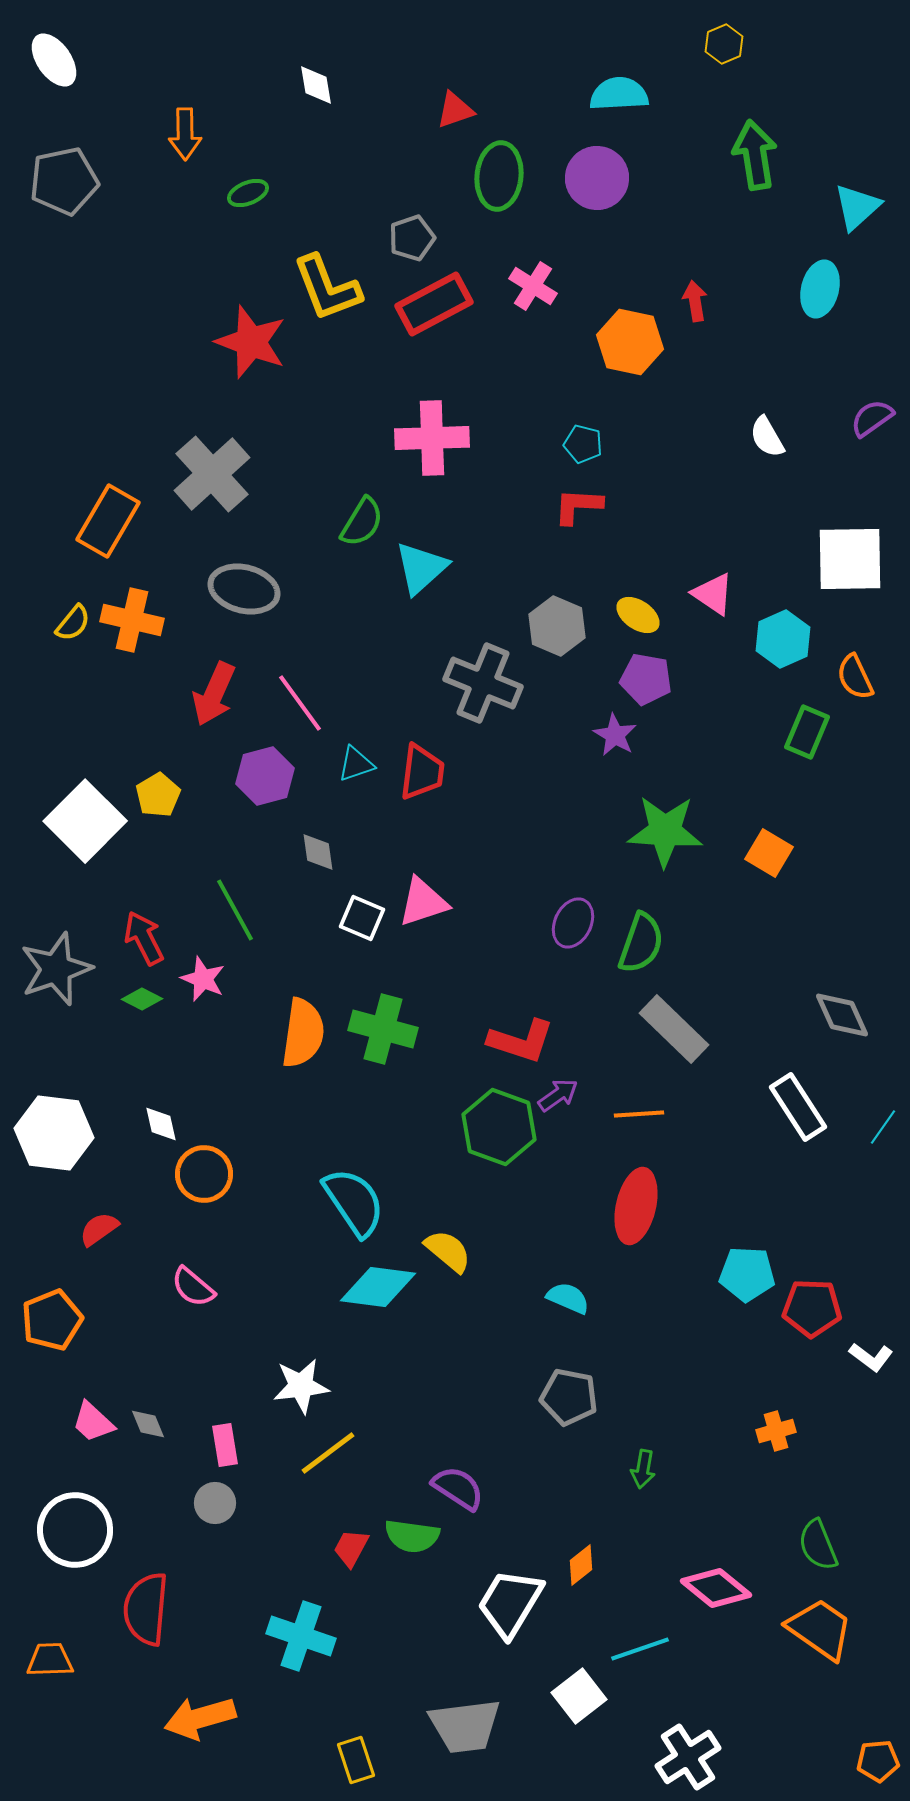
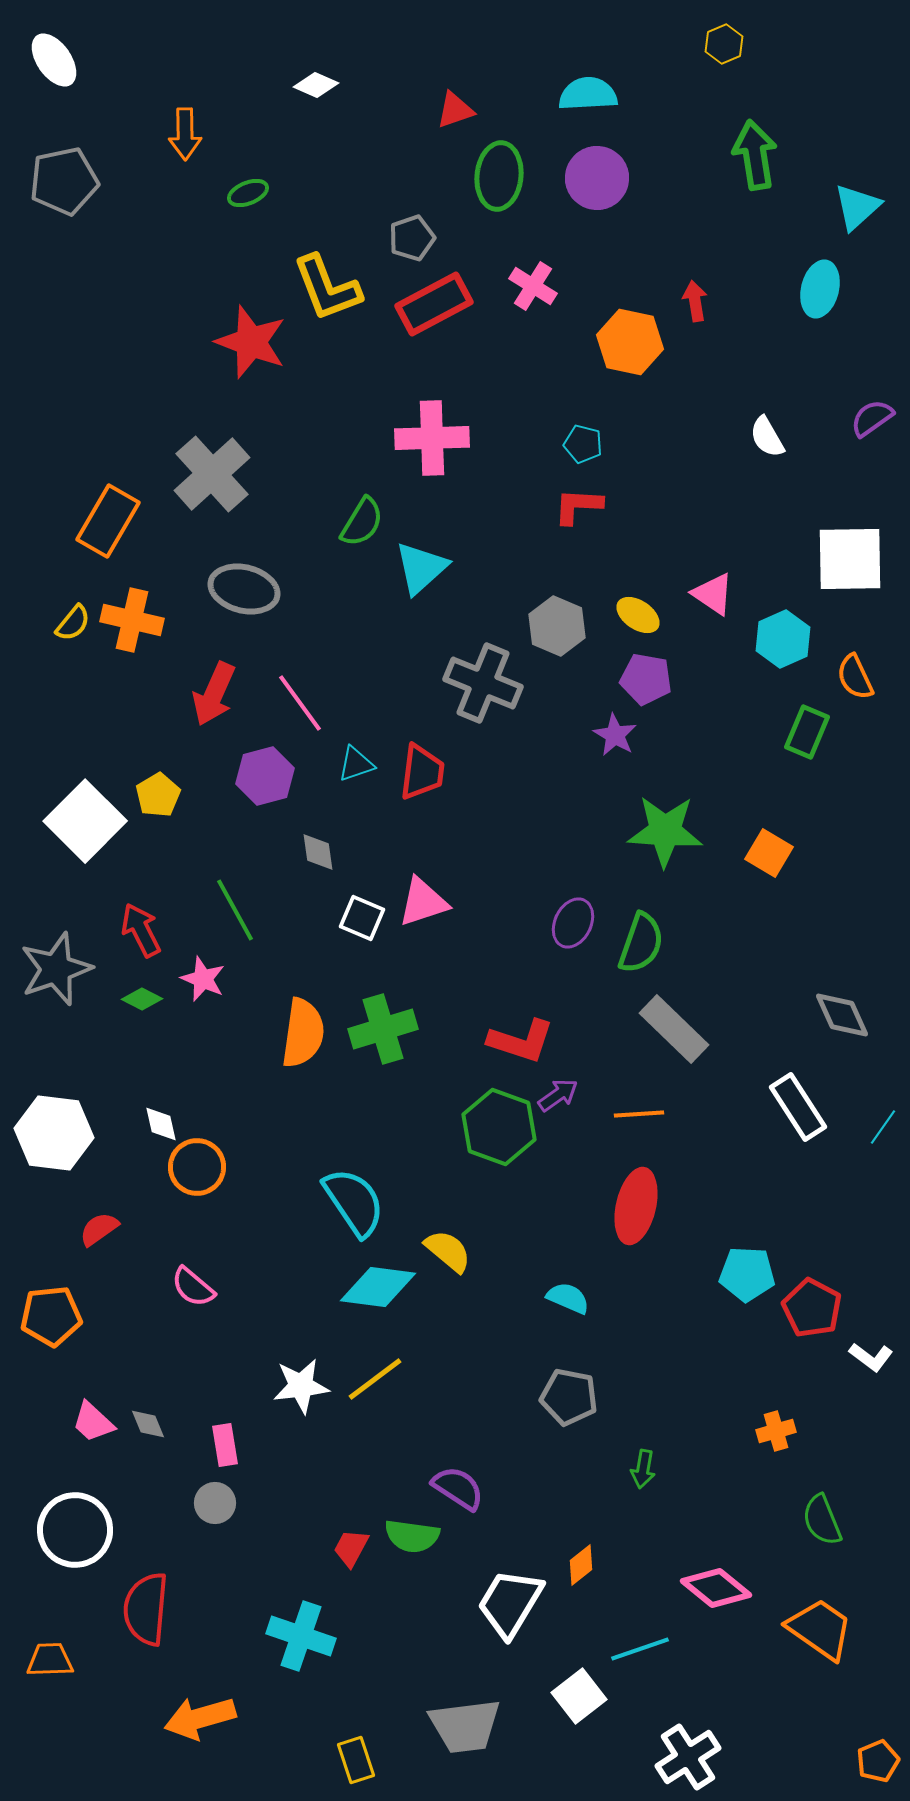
white diamond at (316, 85): rotated 57 degrees counterclockwise
cyan semicircle at (619, 94): moved 31 px left
red arrow at (144, 938): moved 3 px left, 8 px up
green cross at (383, 1029): rotated 32 degrees counterclockwise
orange circle at (204, 1174): moved 7 px left, 7 px up
red pentagon at (812, 1308): rotated 26 degrees clockwise
orange pentagon at (52, 1320): moved 1 px left, 4 px up; rotated 16 degrees clockwise
yellow line at (328, 1453): moved 47 px right, 74 px up
green semicircle at (818, 1545): moved 4 px right, 25 px up
orange pentagon at (878, 1761): rotated 18 degrees counterclockwise
